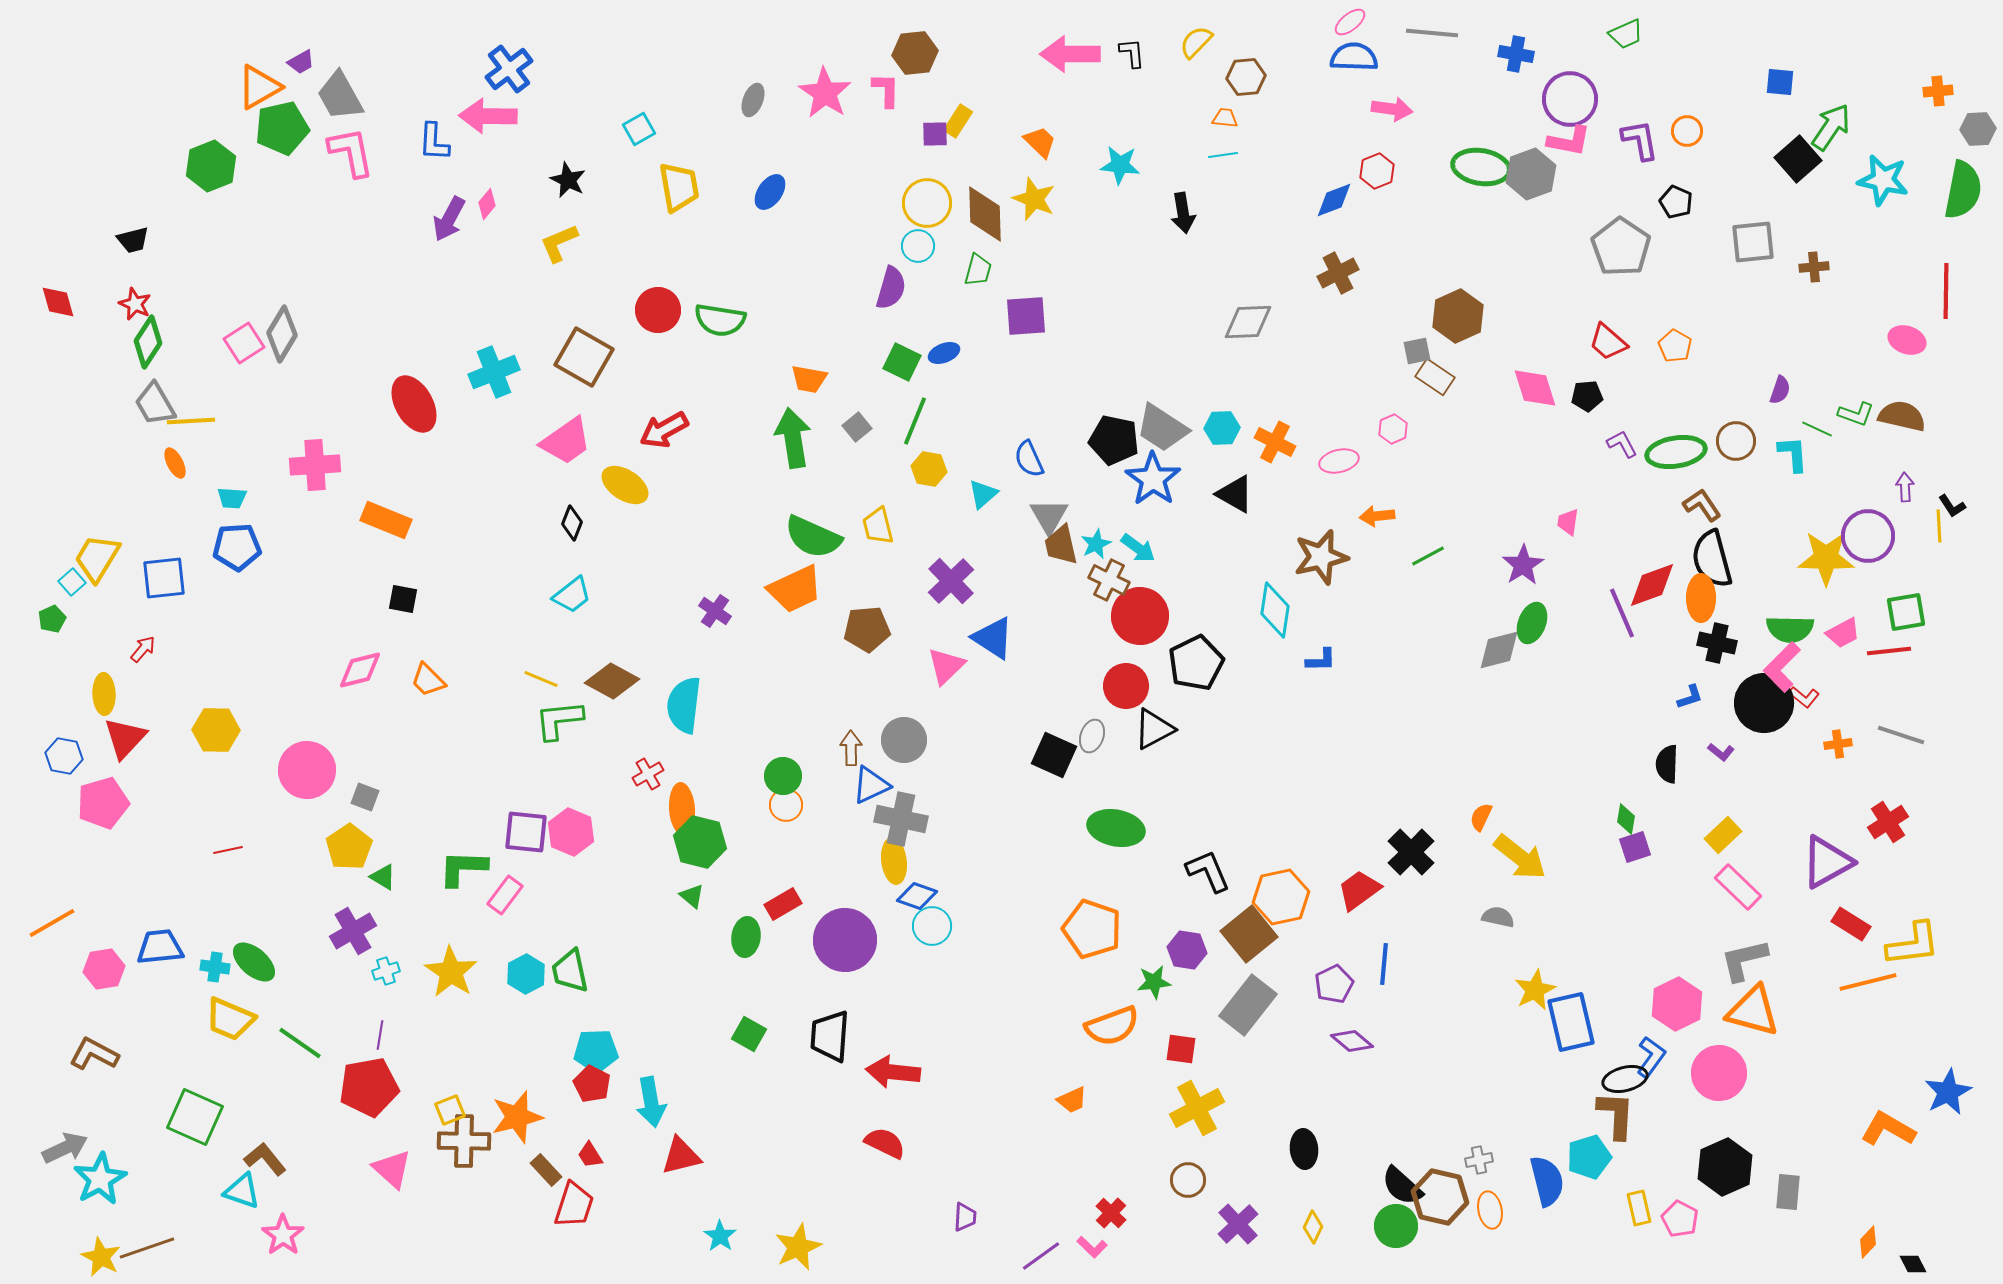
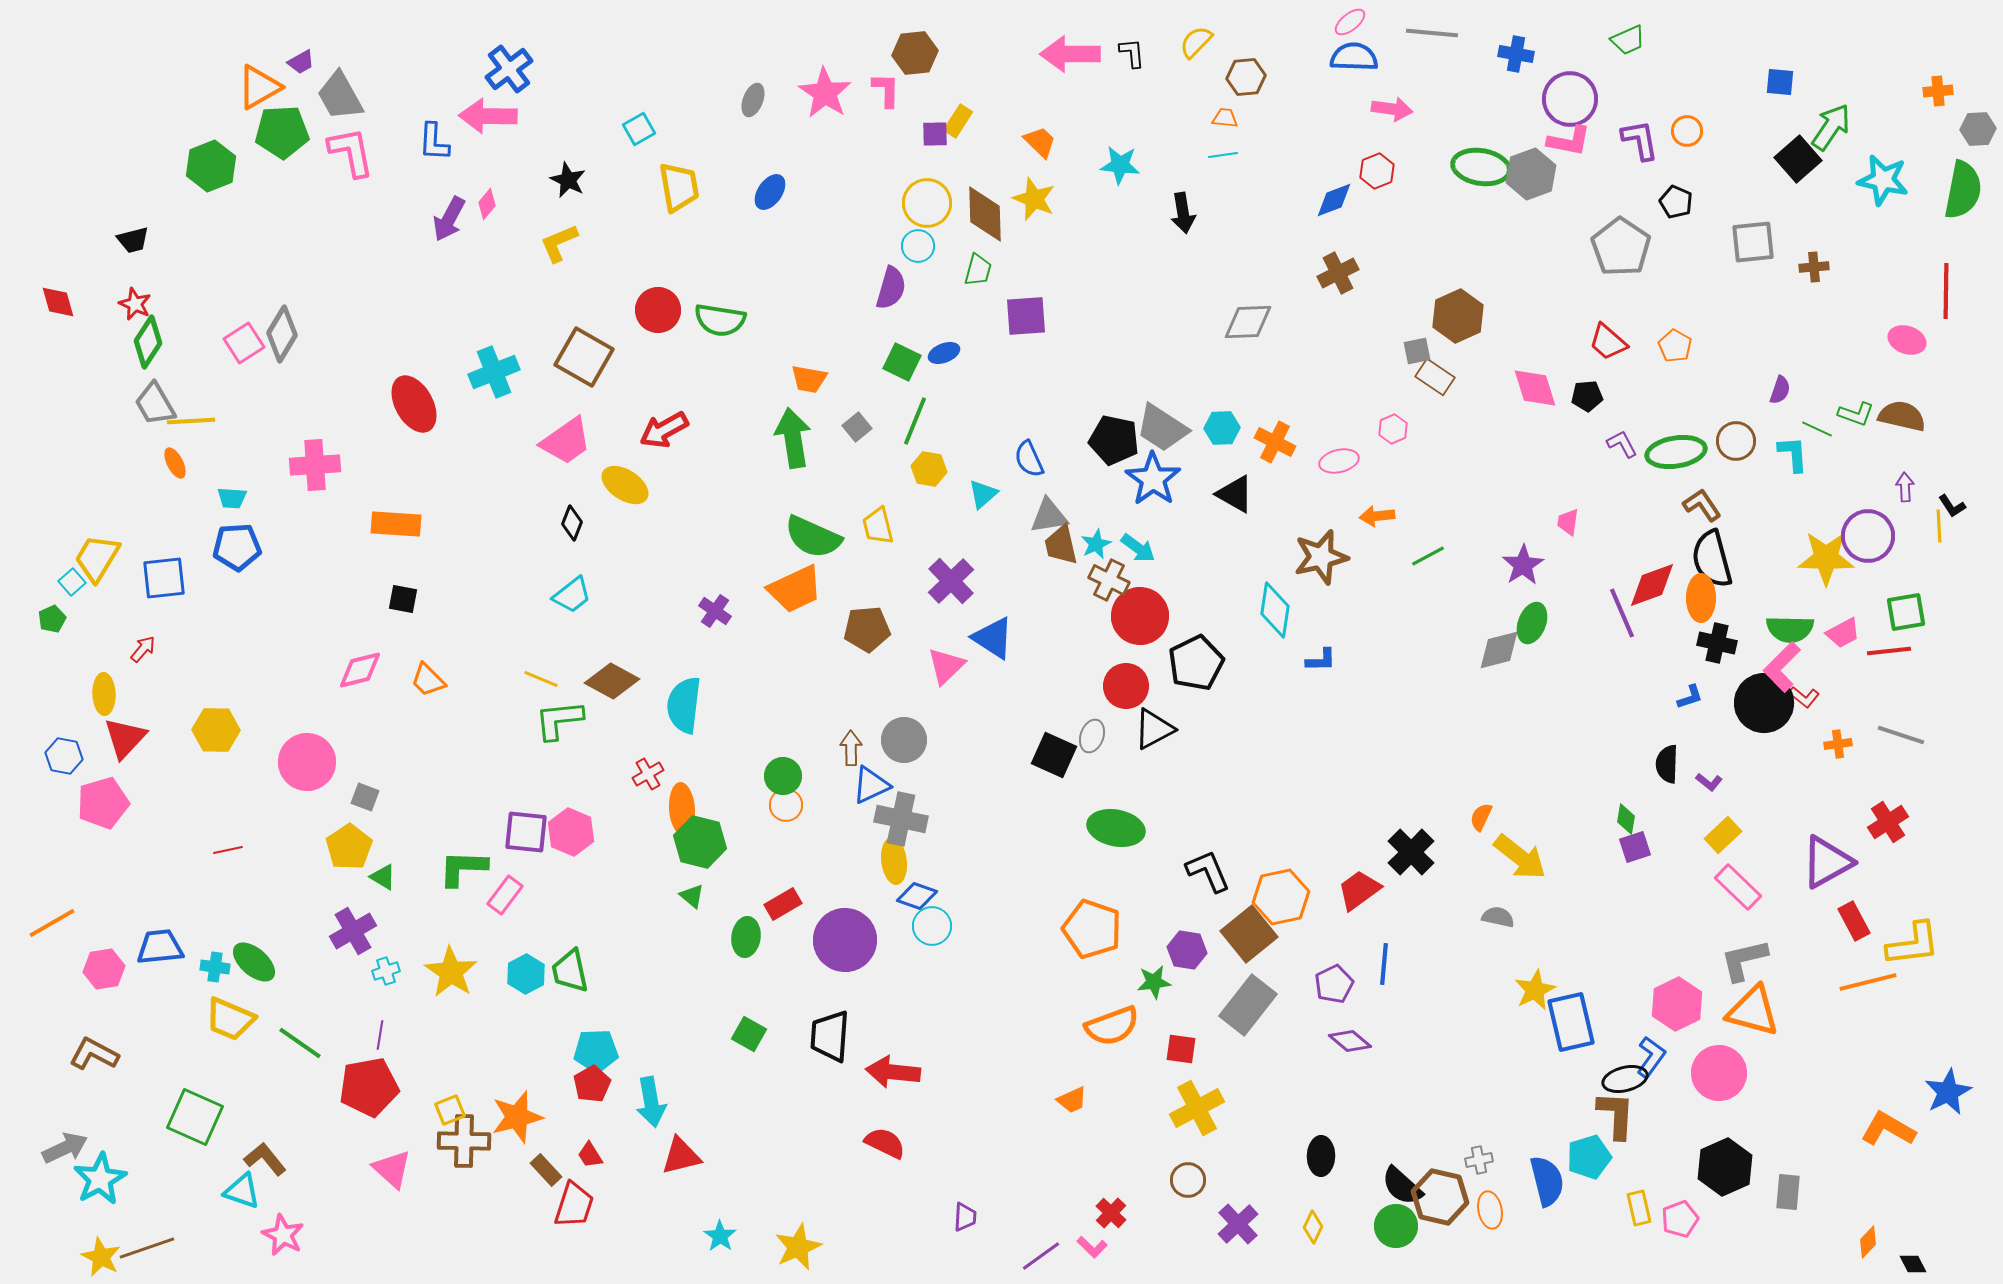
green trapezoid at (1626, 34): moved 2 px right, 6 px down
green pentagon at (282, 128): moved 4 px down; rotated 10 degrees clockwise
gray triangle at (1049, 516): rotated 51 degrees clockwise
orange rectangle at (386, 520): moved 10 px right, 4 px down; rotated 18 degrees counterclockwise
purple L-shape at (1721, 752): moved 12 px left, 30 px down
pink circle at (307, 770): moved 8 px up
red rectangle at (1851, 924): moved 3 px right, 3 px up; rotated 30 degrees clockwise
purple diamond at (1352, 1041): moved 2 px left
red pentagon at (592, 1084): rotated 15 degrees clockwise
black ellipse at (1304, 1149): moved 17 px right, 7 px down; rotated 6 degrees clockwise
pink pentagon at (1680, 1219): rotated 24 degrees clockwise
pink star at (283, 1235): rotated 9 degrees counterclockwise
